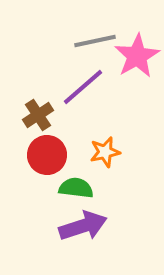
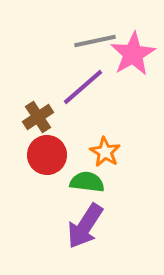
pink star: moved 4 px left, 2 px up
brown cross: moved 2 px down
orange star: rotated 28 degrees counterclockwise
green semicircle: moved 11 px right, 6 px up
purple arrow: moved 2 px right; rotated 141 degrees clockwise
